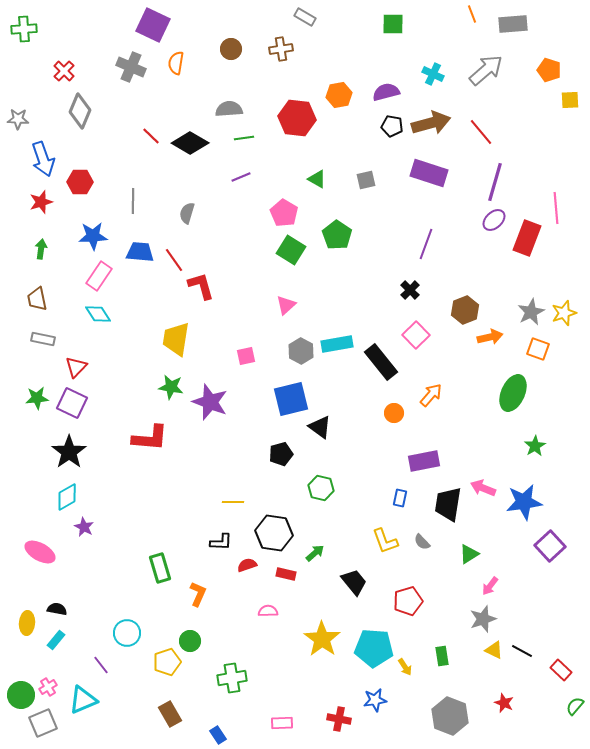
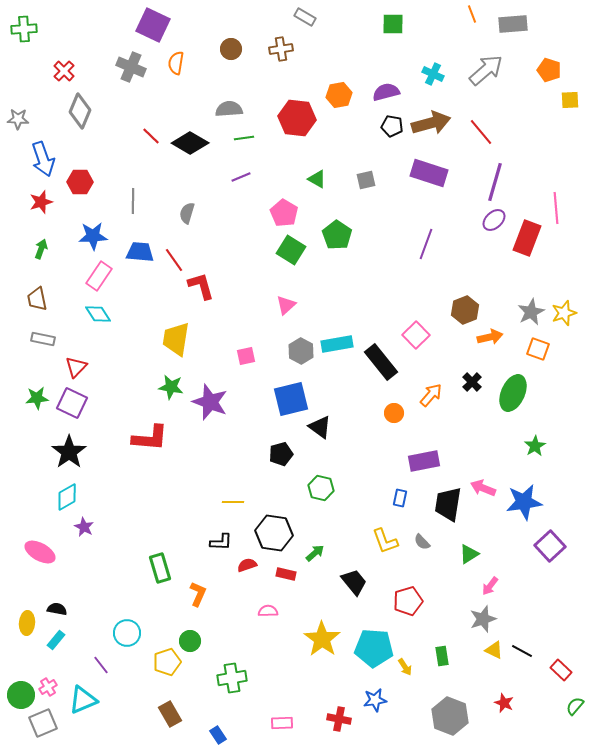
green arrow at (41, 249): rotated 12 degrees clockwise
black cross at (410, 290): moved 62 px right, 92 px down
